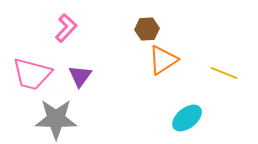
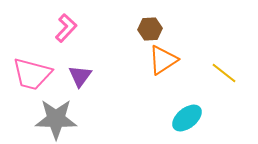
brown hexagon: moved 3 px right
yellow line: rotated 16 degrees clockwise
